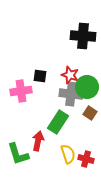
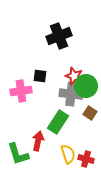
black cross: moved 24 px left; rotated 25 degrees counterclockwise
red star: moved 4 px right, 1 px down
green circle: moved 1 px left, 1 px up
